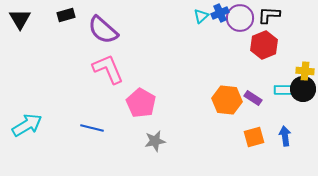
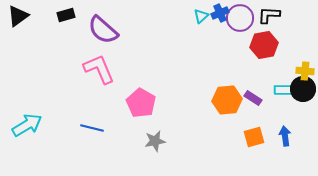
black triangle: moved 2 px left, 3 px up; rotated 25 degrees clockwise
red hexagon: rotated 12 degrees clockwise
pink L-shape: moved 9 px left
orange hexagon: rotated 12 degrees counterclockwise
